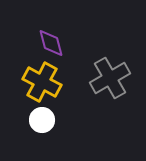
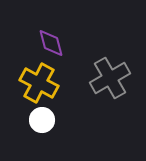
yellow cross: moved 3 px left, 1 px down
